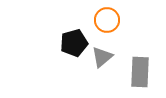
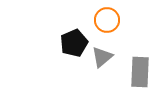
black pentagon: rotated 8 degrees counterclockwise
